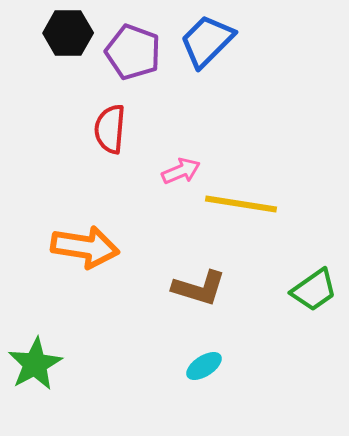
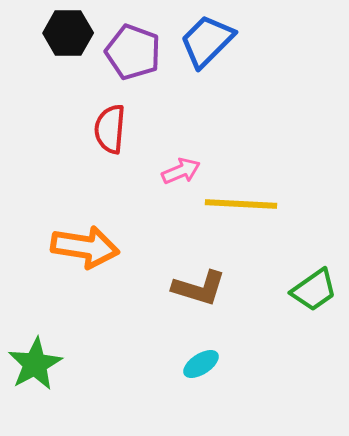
yellow line: rotated 6 degrees counterclockwise
cyan ellipse: moved 3 px left, 2 px up
